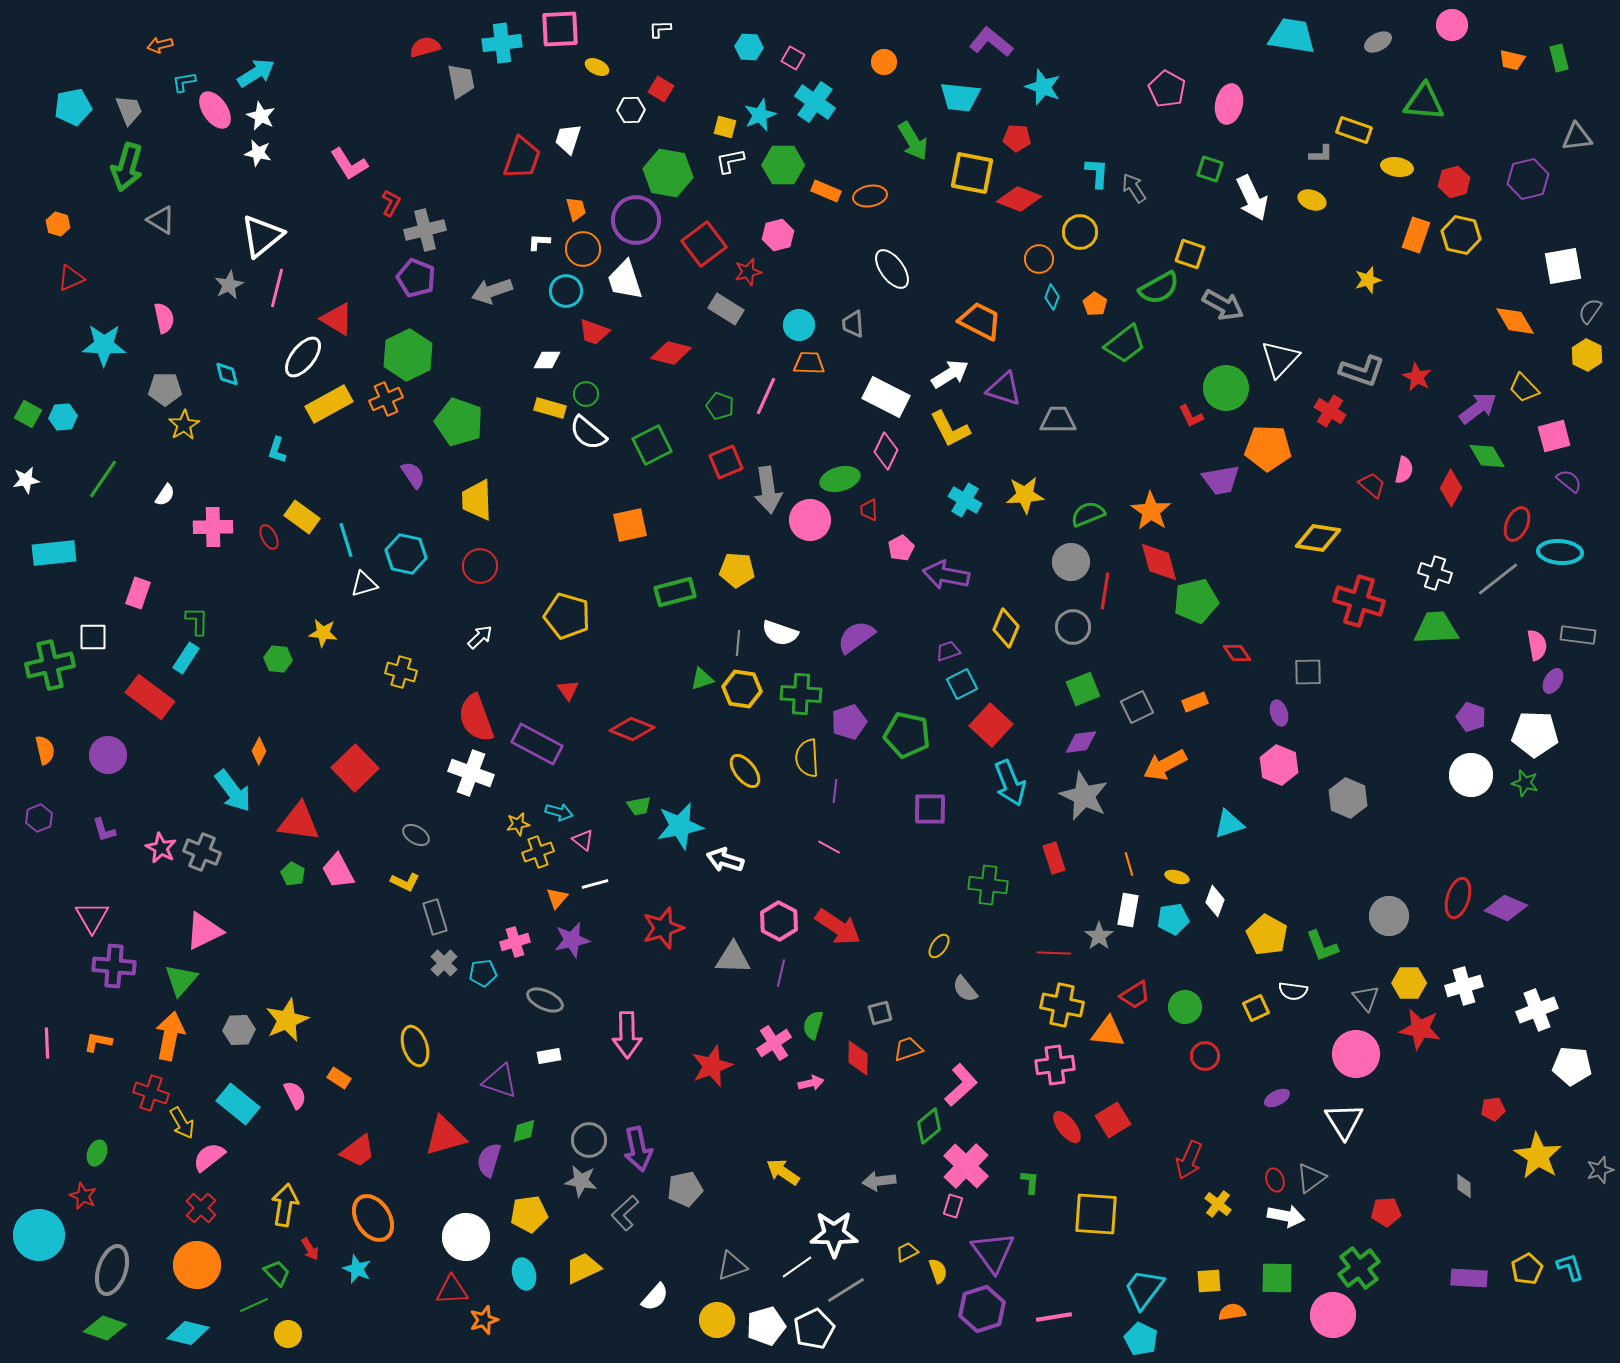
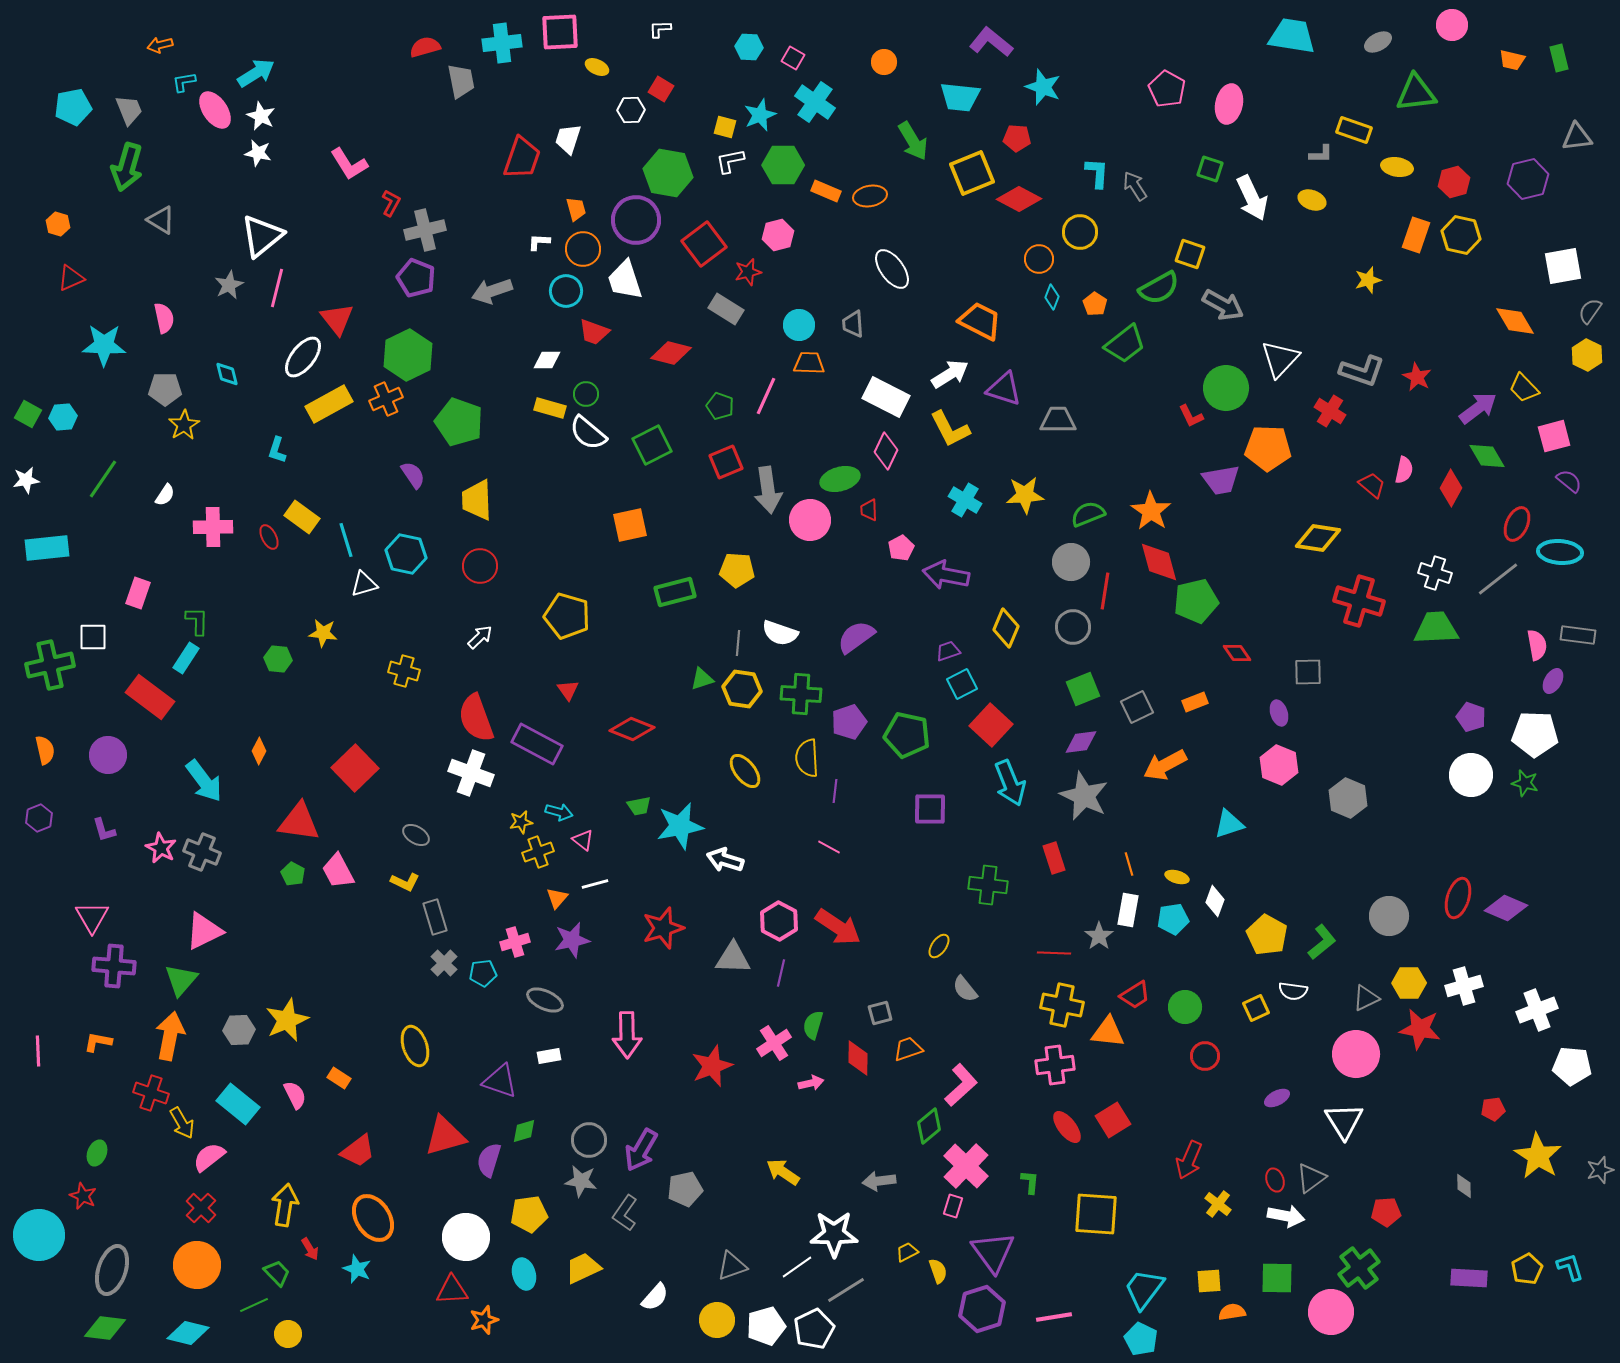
pink square at (560, 29): moved 3 px down
green triangle at (1424, 102): moved 8 px left, 9 px up; rotated 12 degrees counterclockwise
yellow square at (972, 173): rotated 33 degrees counterclockwise
gray arrow at (1134, 188): moved 1 px right, 2 px up
red diamond at (1019, 199): rotated 6 degrees clockwise
red triangle at (337, 319): rotated 21 degrees clockwise
cyan rectangle at (54, 553): moved 7 px left, 5 px up
yellow cross at (401, 672): moved 3 px right, 1 px up
cyan arrow at (233, 791): moved 29 px left, 10 px up
yellow star at (518, 824): moved 3 px right, 2 px up
green L-shape at (1322, 946): moved 4 px up; rotated 108 degrees counterclockwise
gray triangle at (1366, 998): rotated 44 degrees clockwise
pink line at (47, 1043): moved 9 px left, 8 px down
purple arrow at (638, 1149): moved 3 px right, 1 px down; rotated 42 degrees clockwise
gray L-shape at (625, 1213): rotated 12 degrees counterclockwise
pink circle at (1333, 1315): moved 2 px left, 3 px up
green diamond at (105, 1328): rotated 12 degrees counterclockwise
